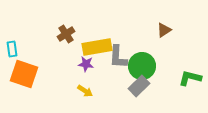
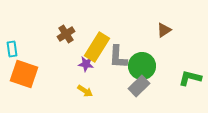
yellow rectangle: rotated 48 degrees counterclockwise
